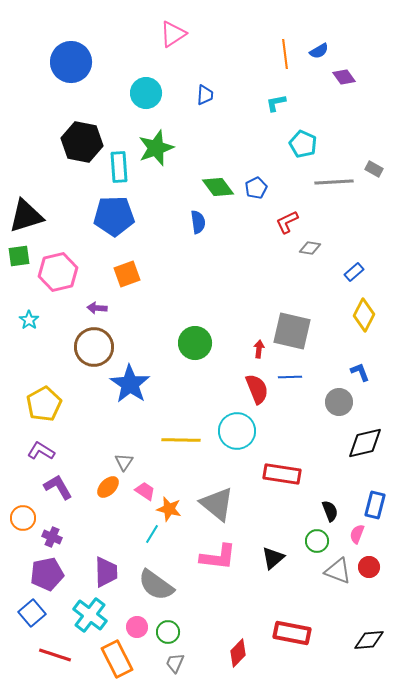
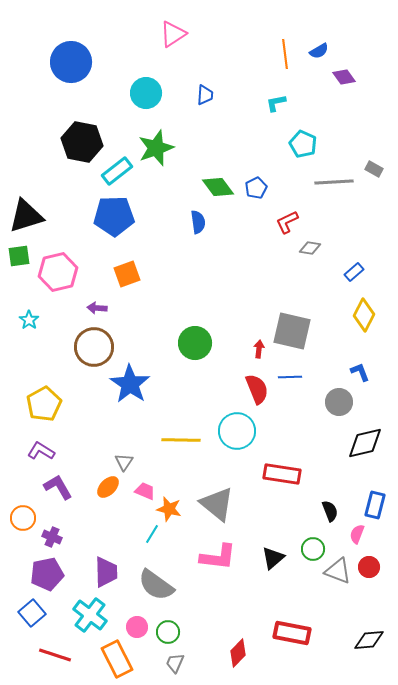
cyan rectangle at (119, 167): moved 2 px left, 4 px down; rotated 56 degrees clockwise
pink trapezoid at (145, 491): rotated 10 degrees counterclockwise
green circle at (317, 541): moved 4 px left, 8 px down
